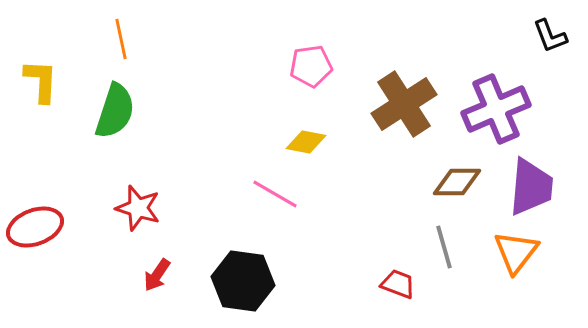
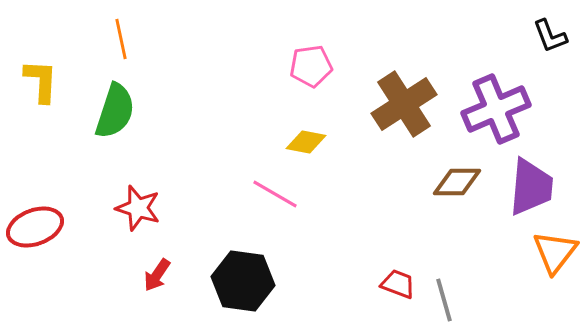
gray line: moved 53 px down
orange triangle: moved 39 px right
